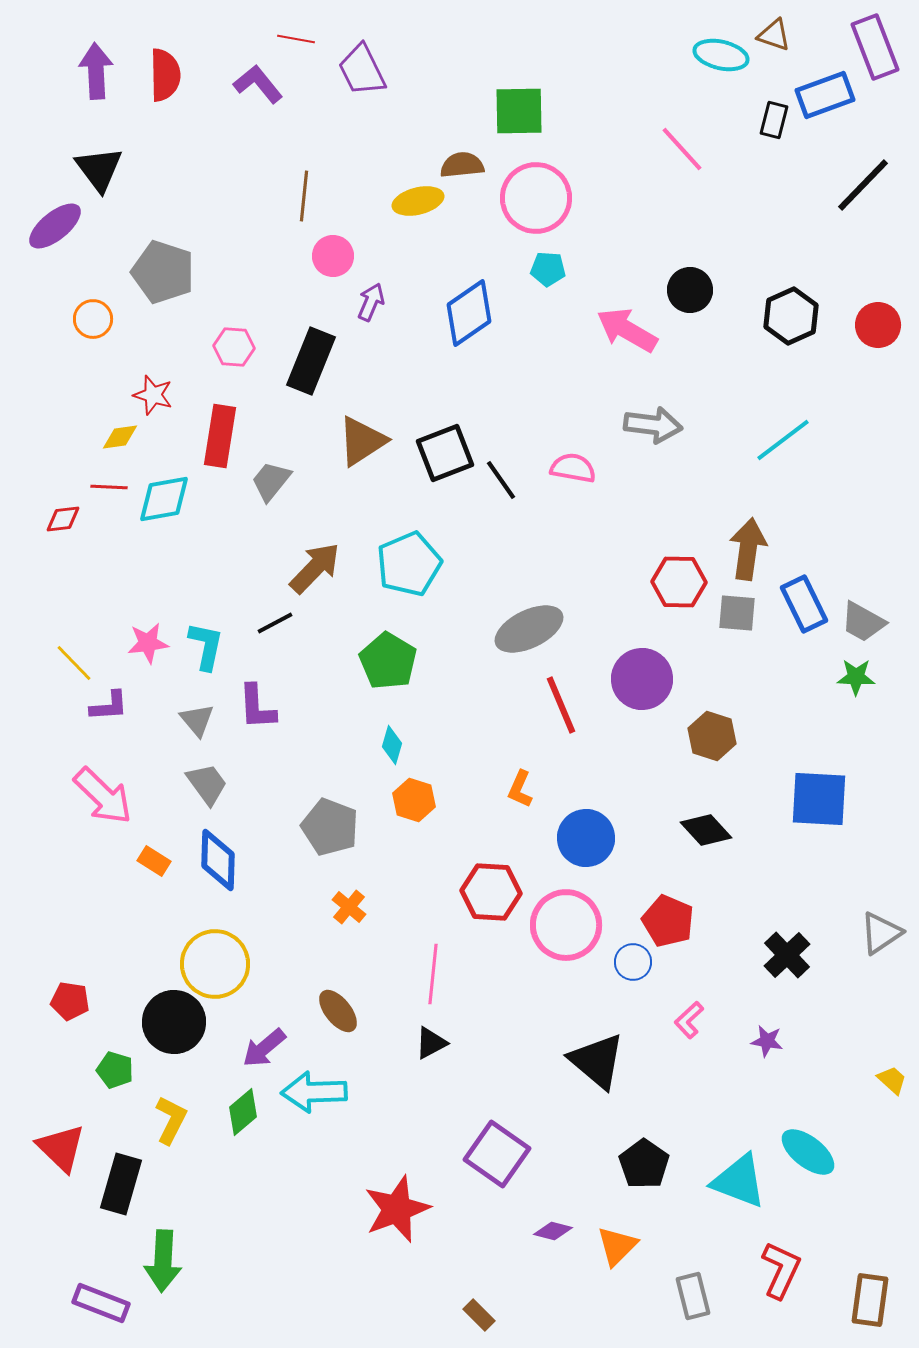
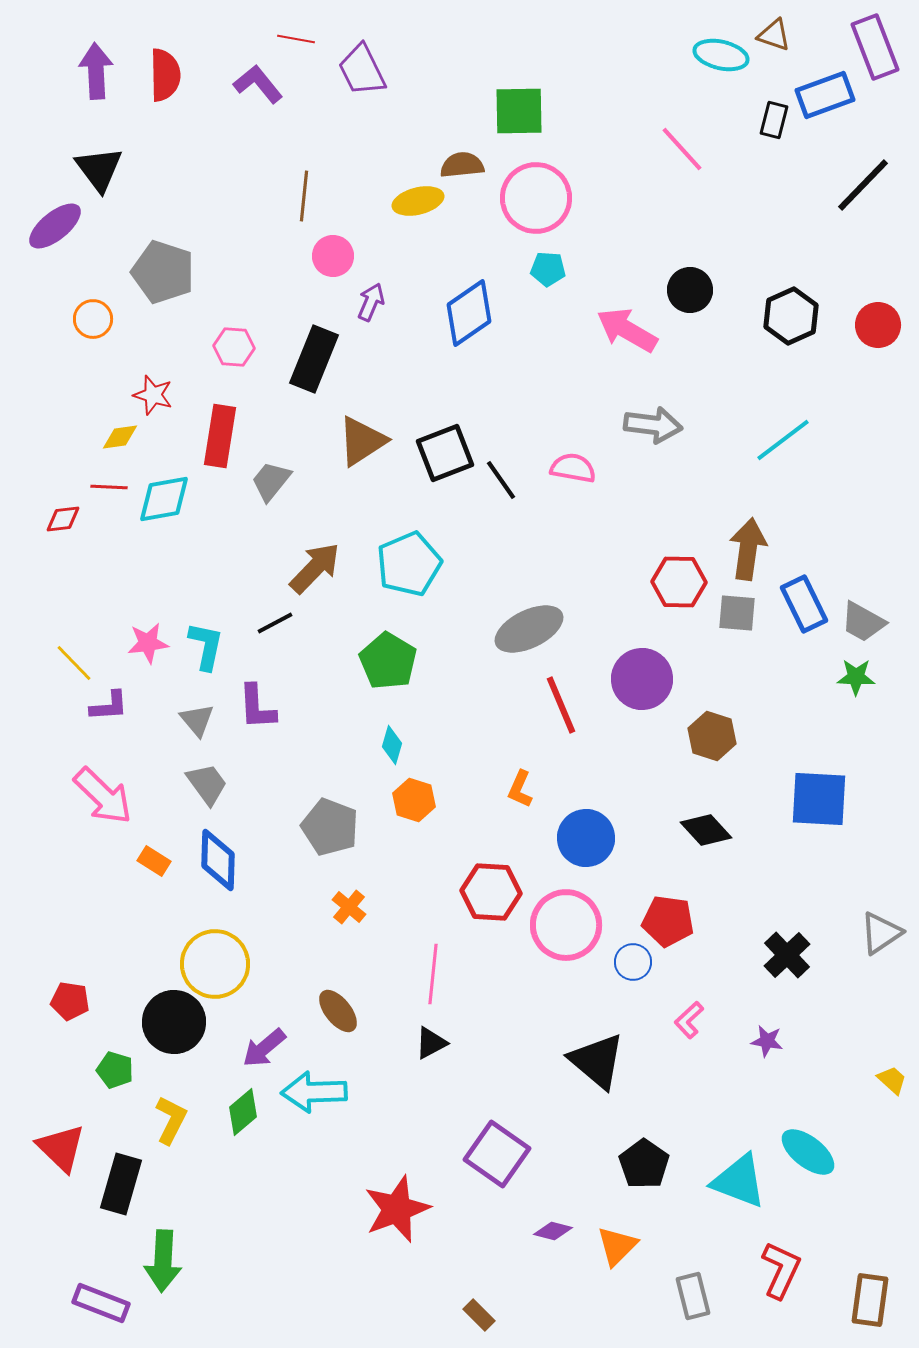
black rectangle at (311, 361): moved 3 px right, 2 px up
red pentagon at (668, 921): rotated 15 degrees counterclockwise
